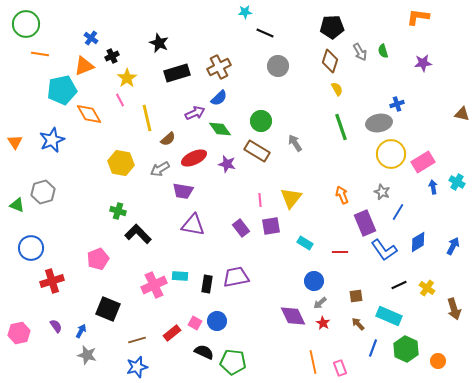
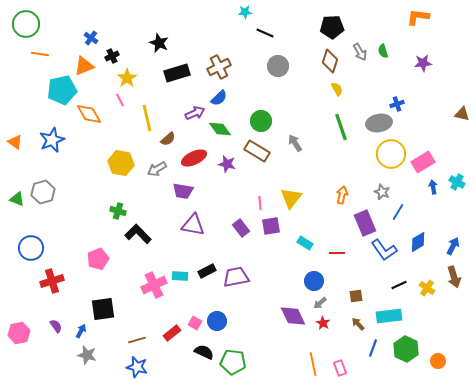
orange triangle at (15, 142): rotated 21 degrees counterclockwise
gray arrow at (160, 169): moved 3 px left
orange arrow at (342, 195): rotated 36 degrees clockwise
pink line at (260, 200): moved 3 px down
green triangle at (17, 205): moved 6 px up
red line at (340, 252): moved 3 px left, 1 px down
black rectangle at (207, 284): moved 13 px up; rotated 54 degrees clockwise
black square at (108, 309): moved 5 px left; rotated 30 degrees counterclockwise
brown arrow at (454, 309): moved 32 px up
cyan rectangle at (389, 316): rotated 30 degrees counterclockwise
orange line at (313, 362): moved 2 px down
blue star at (137, 367): rotated 30 degrees clockwise
